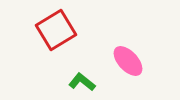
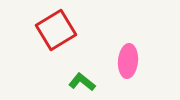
pink ellipse: rotated 48 degrees clockwise
